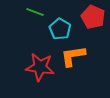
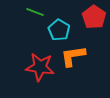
red pentagon: moved 1 px right; rotated 10 degrees clockwise
cyan pentagon: moved 1 px left, 1 px down
